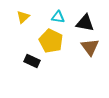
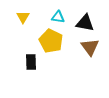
yellow triangle: rotated 16 degrees counterclockwise
black rectangle: moved 1 px left, 1 px down; rotated 63 degrees clockwise
